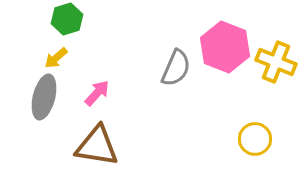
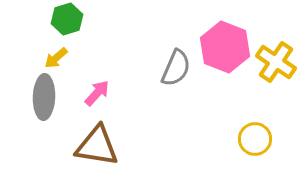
yellow cross: rotated 12 degrees clockwise
gray ellipse: rotated 12 degrees counterclockwise
